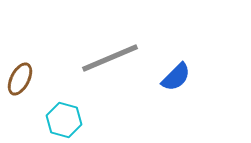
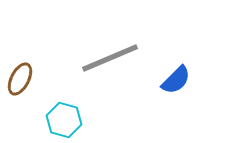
blue semicircle: moved 3 px down
